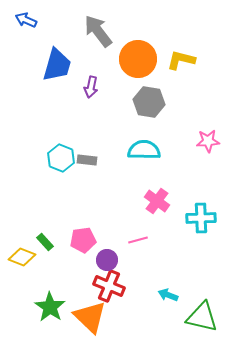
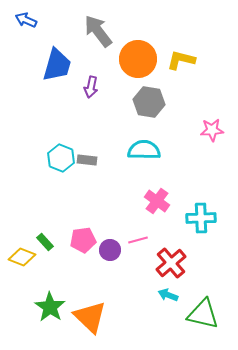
pink star: moved 4 px right, 11 px up
purple circle: moved 3 px right, 10 px up
red cross: moved 62 px right, 23 px up; rotated 28 degrees clockwise
green triangle: moved 1 px right, 3 px up
